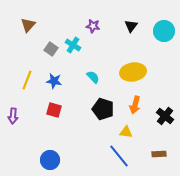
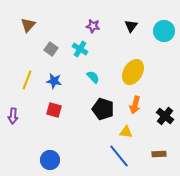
cyan cross: moved 7 px right, 4 px down
yellow ellipse: rotated 50 degrees counterclockwise
